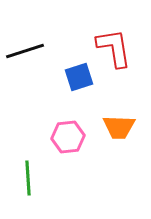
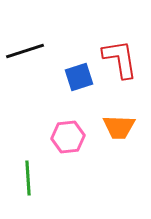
red L-shape: moved 6 px right, 11 px down
